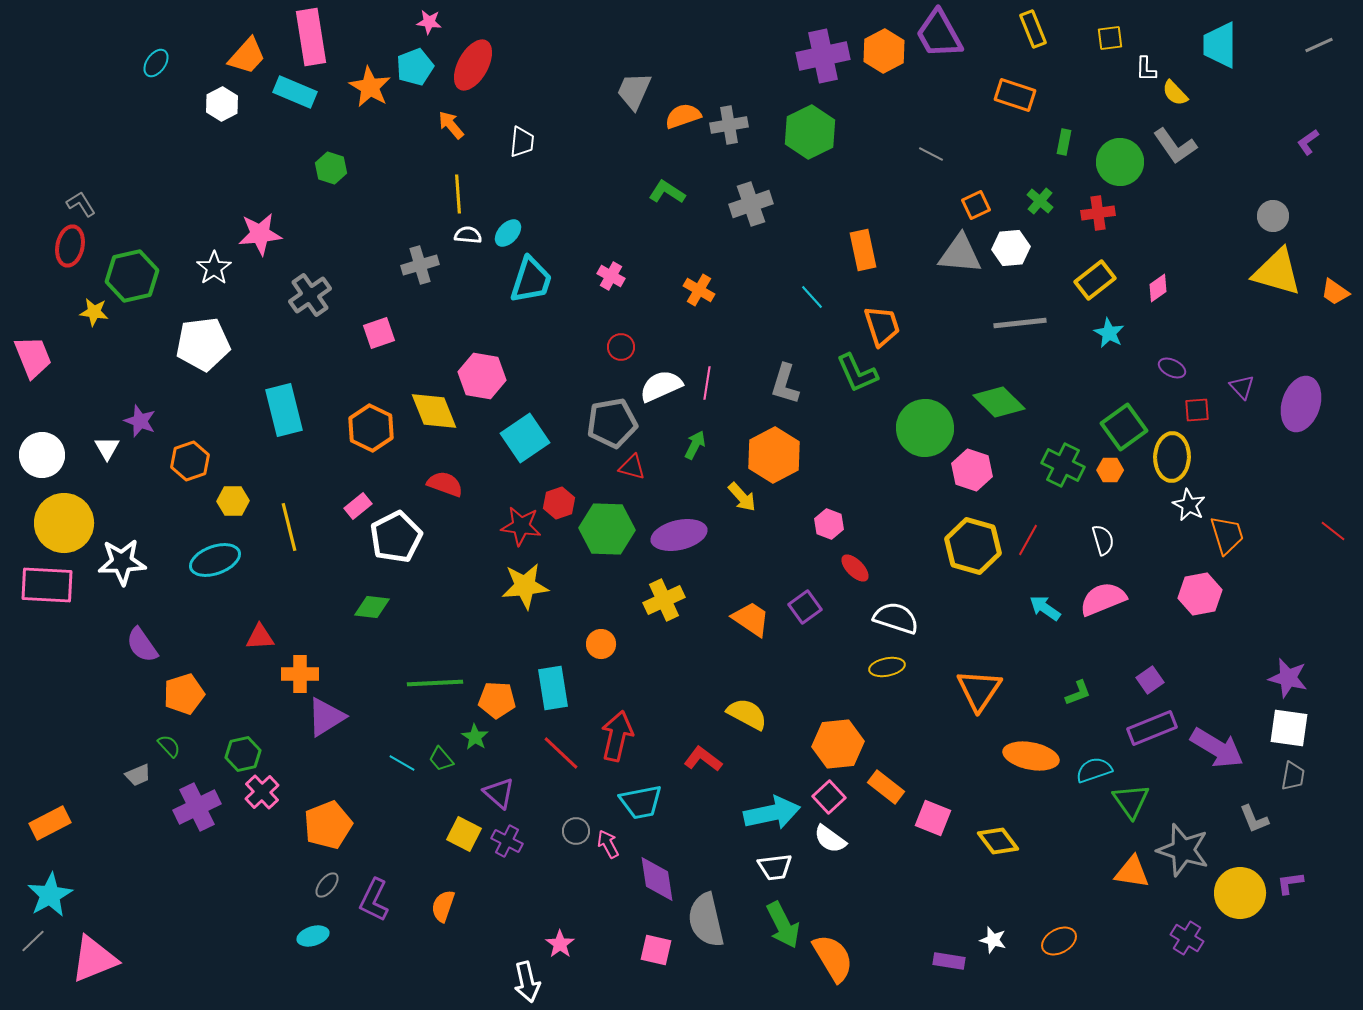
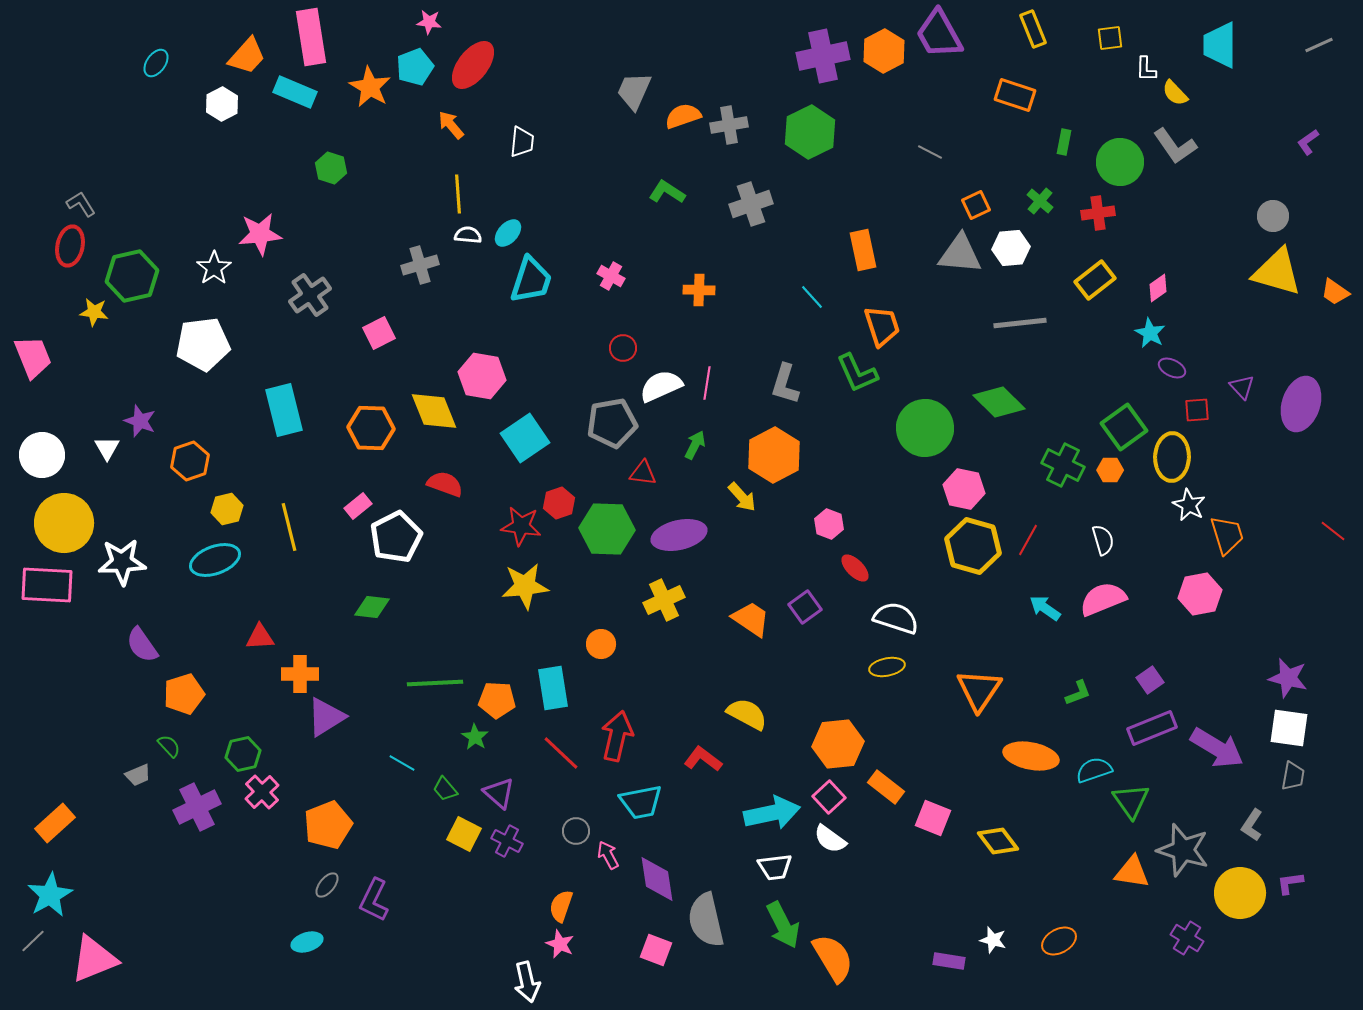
red ellipse at (473, 65): rotated 9 degrees clockwise
gray line at (931, 154): moved 1 px left, 2 px up
orange cross at (699, 290): rotated 28 degrees counterclockwise
pink square at (379, 333): rotated 8 degrees counterclockwise
cyan star at (1109, 333): moved 41 px right
red circle at (621, 347): moved 2 px right, 1 px down
orange hexagon at (371, 428): rotated 24 degrees counterclockwise
red triangle at (632, 467): moved 11 px right, 6 px down; rotated 8 degrees counterclockwise
pink hexagon at (972, 470): moved 8 px left, 19 px down; rotated 6 degrees counterclockwise
yellow hexagon at (233, 501): moved 6 px left, 8 px down; rotated 12 degrees counterclockwise
green trapezoid at (441, 759): moved 4 px right, 30 px down
gray L-shape at (1254, 819): moved 2 px left, 6 px down; rotated 56 degrees clockwise
orange rectangle at (50, 823): moved 5 px right; rotated 15 degrees counterclockwise
pink arrow at (608, 844): moved 11 px down
orange semicircle at (443, 906): moved 118 px right
cyan ellipse at (313, 936): moved 6 px left, 6 px down
pink star at (560, 944): rotated 12 degrees counterclockwise
pink square at (656, 950): rotated 8 degrees clockwise
